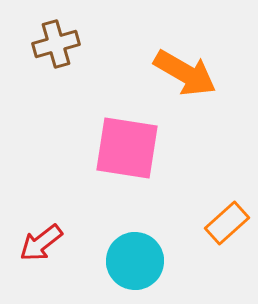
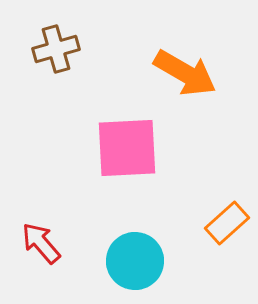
brown cross: moved 5 px down
pink square: rotated 12 degrees counterclockwise
red arrow: rotated 87 degrees clockwise
